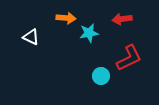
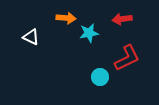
red L-shape: moved 2 px left
cyan circle: moved 1 px left, 1 px down
